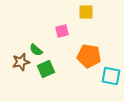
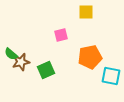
pink square: moved 1 px left, 4 px down
green semicircle: moved 25 px left, 4 px down
orange pentagon: moved 1 px right, 1 px down; rotated 20 degrees counterclockwise
green square: moved 1 px down
